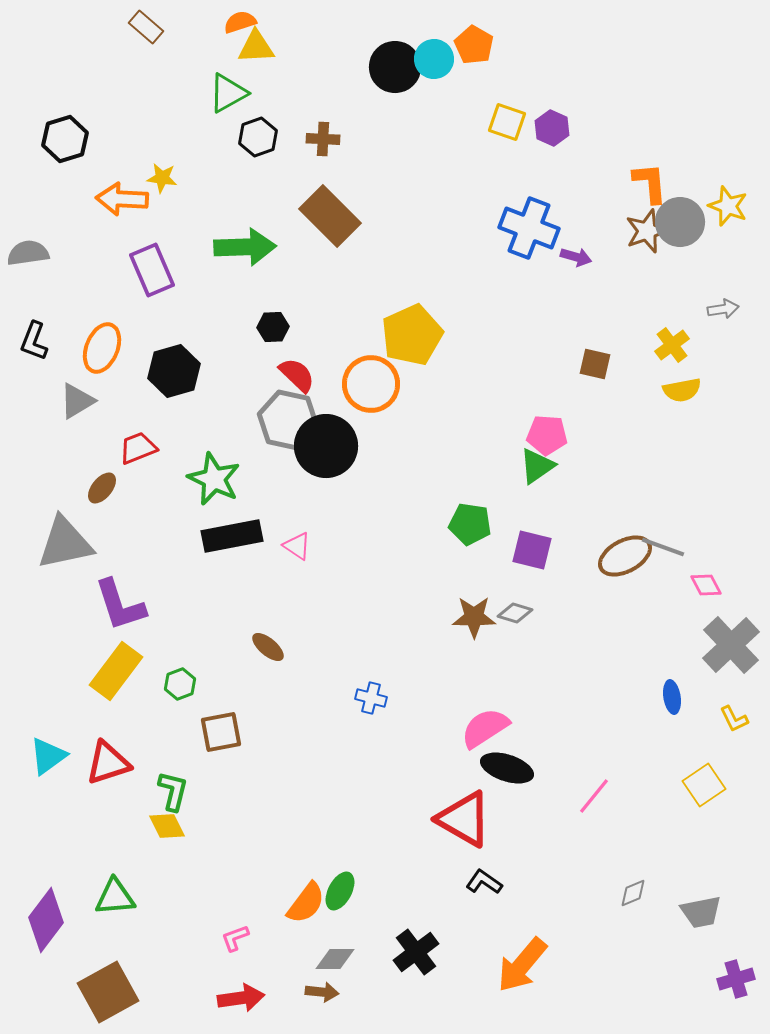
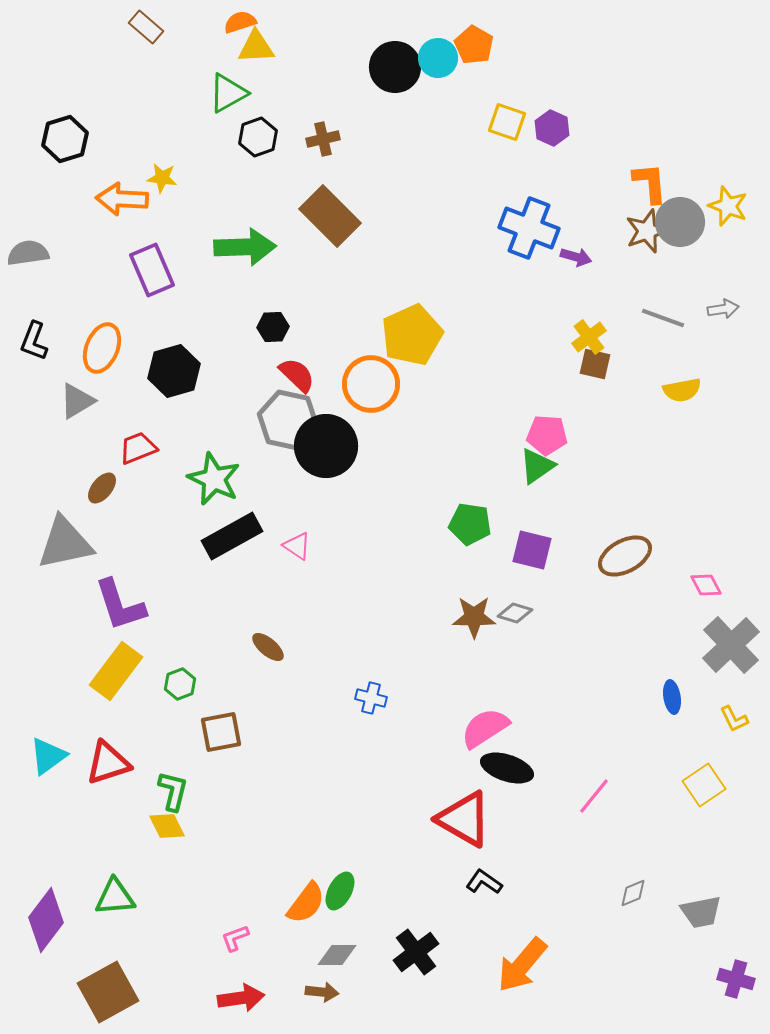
cyan circle at (434, 59): moved 4 px right, 1 px up
brown cross at (323, 139): rotated 16 degrees counterclockwise
yellow cross at (672, 345): moved 83 px left, 8 px up
black rectangle at (232, 536): rotated 18 degrees counterclockwise
gray line at (663, 547): moved 229 px up
gray diamond at (335, 959): moved 2 px right, 4 px up
purple cross at (736, 979): rotated 33 degrees clockwise
